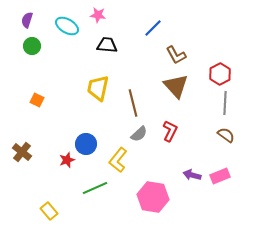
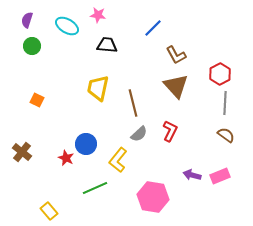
red star: moved 1 px left, 2 px up; rotated 28 degrees counterclockwise
